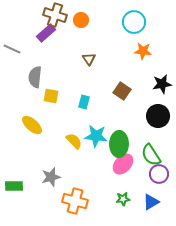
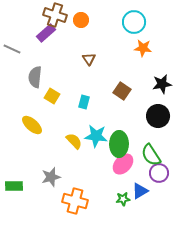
orange star: moved 3 px up
yellow square: moved 1 px right; rotated 21 degrees clockwise
purple circle: moved 1 px up
blue triangle: moved 11 px left, 11 px up
